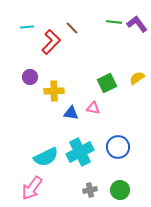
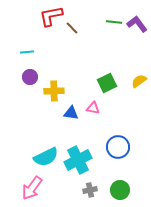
cyan line: moved 25 px down
red L-shape: moved 26 px up; rotated 145 degrees counterclockwise
yellow semicircle: moved 2 px right, 3 px down
cyan cross: moved 2 px left, 8 px down
